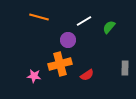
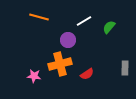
red semicircle: moved 1 px up
